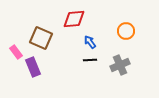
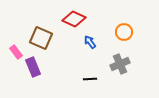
red diamond: rotated 30 degrees clockwise
orange circle: moved 2 px left, 1 px down
black line: moved 19 px down
gray cross: moved 1 px up
